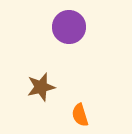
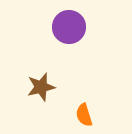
orange semicircle: moved 4 px right
